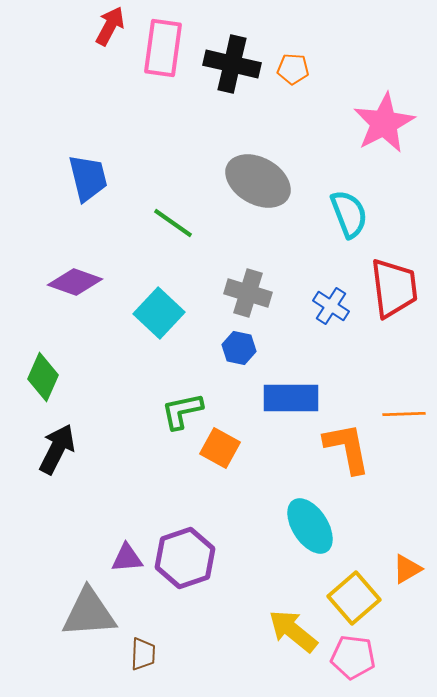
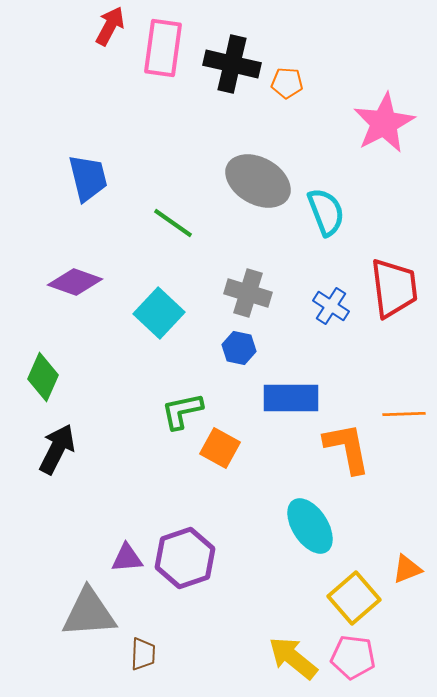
orange pentagon: moved 6 px left, 14 px down
cyan semicircle: moved 23 px left, 2 px up
orange triangle: rotated 8 degrees clockwise
yellow arrow: moved 27 px down
